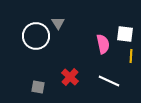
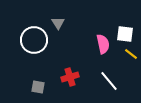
white circle: moved 2 px left, 4 px down
yellow line: moved 2 px up; rotated 56 degrees counterclockwise
red cross: rotated 30 degrees clockwise
white line: rotated 25 degrees clockwise
